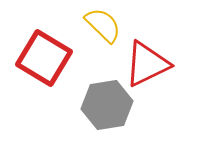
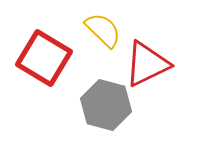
yellow semicircle: moved 5 px down
gray hexagon: moved 1 px left; rotated 24 degrees clockwise
